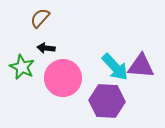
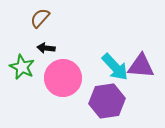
purple hexagon: rotated 12 degrees counterclockwise
